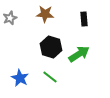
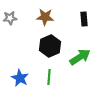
brown star: moved 3 px down
gray star: rotated 16 degrees clockwise
black hexagon: moved 1 px left, 1 px up; rotated 20 degrees clockwise
green arrow: moved 1 px right, 3 px down
green line: moved 1 px left; rotated 56 degrees clockwise
